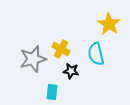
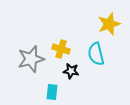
yellow star: rotated 20 degrees clockwise
yellow cross: rotated 12 degrees counterclockwise
gray star: moved 2 px left
